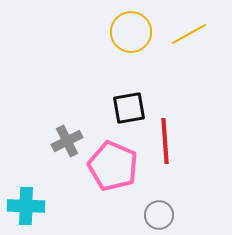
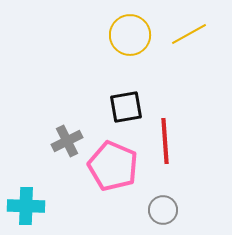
yellow circle: moved 1 px left, 3 px down
black square: moved 3 px left, 1 px up
gray circle: moved 4 px right, 5 px up
